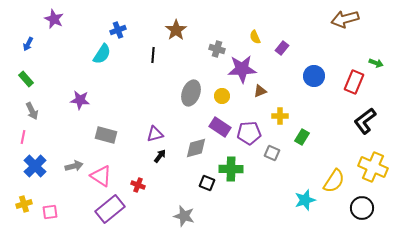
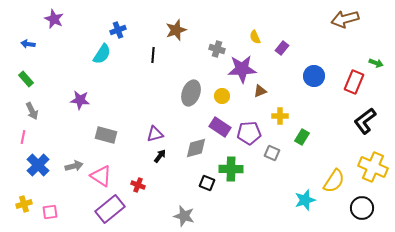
brown star at (176, 30): rotated 15 degrees clockwise
blue arrow at (28, 44): rotated 72 degrees clockwise
blue cross at (35, 166): moved 3 px right, 1 px up
